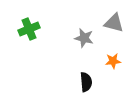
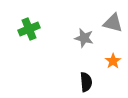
gray triangle: moved 1 px left
orange star: rotated 28 degrees counterclockwise
